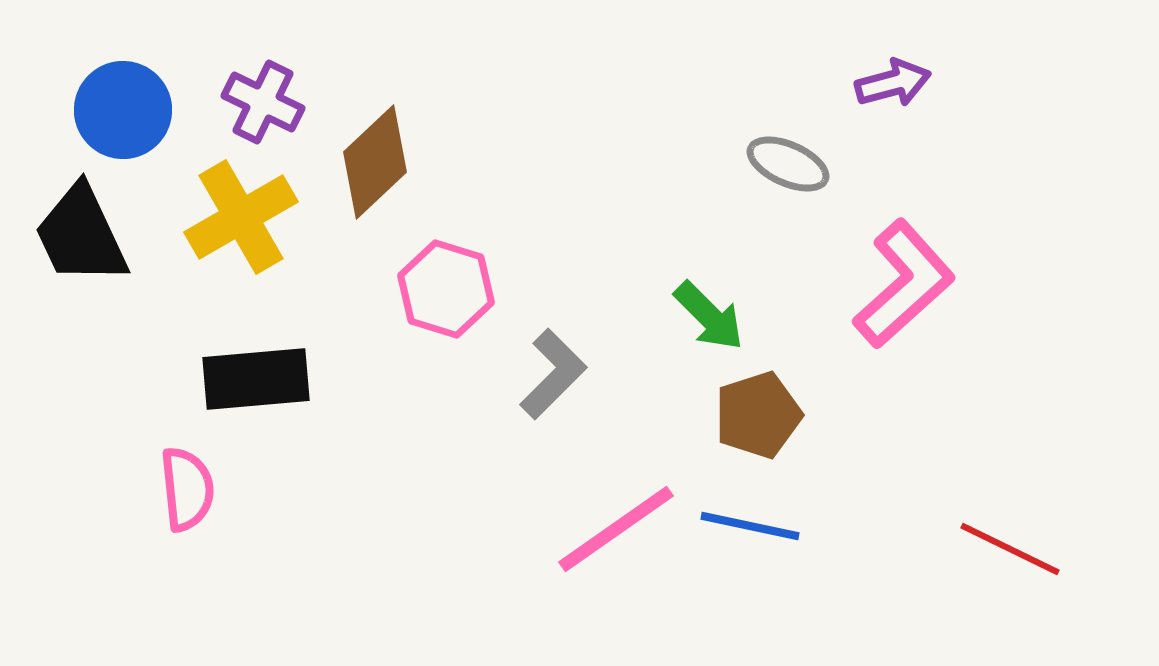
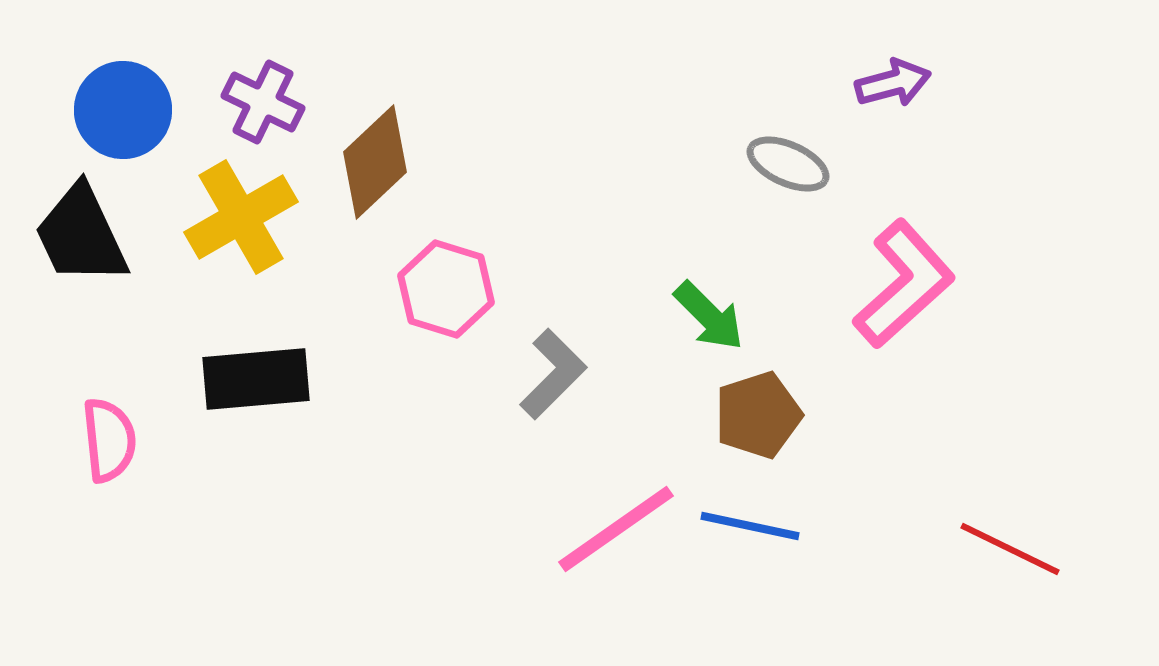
pink semicircle: moved 78 px left, 49 px up
